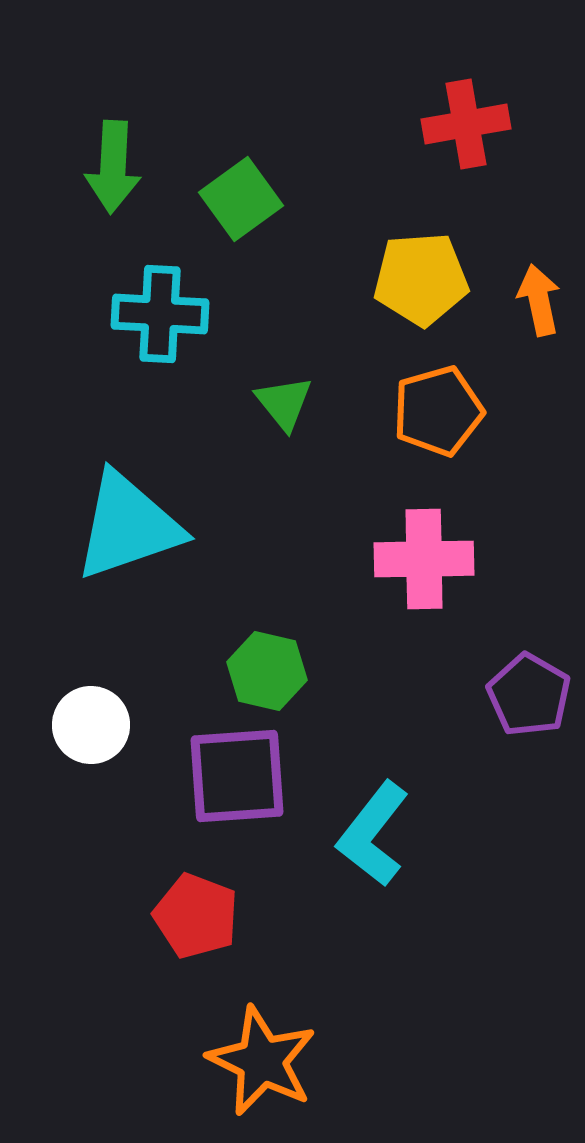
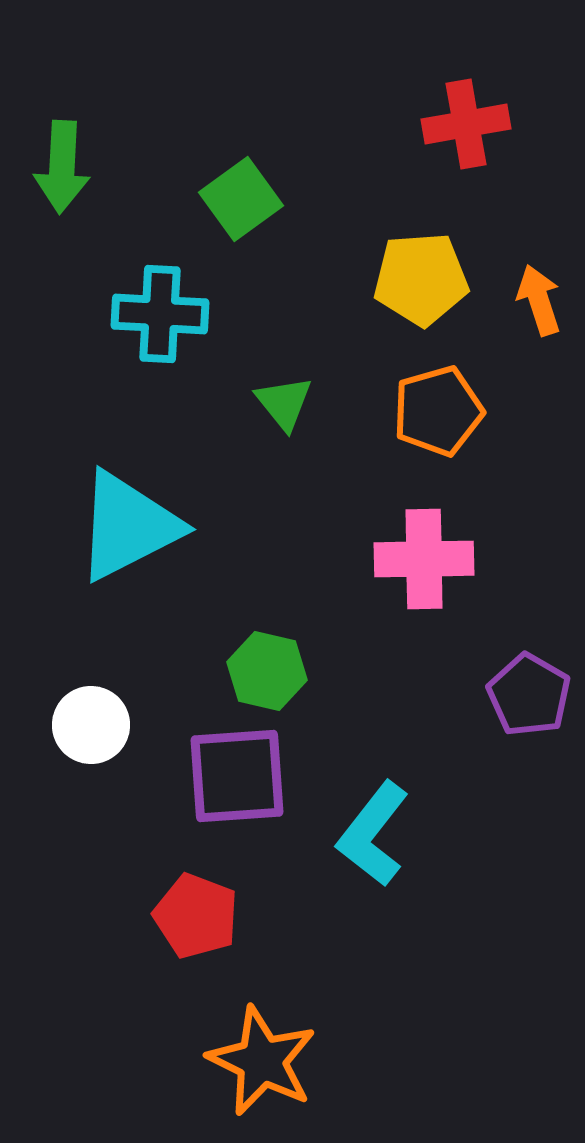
green arrow: moved 51 px left
orange arrow: rotated 6 degrees counterclockwise
cyan triangle: rotated 8 degrees counterclockwise
